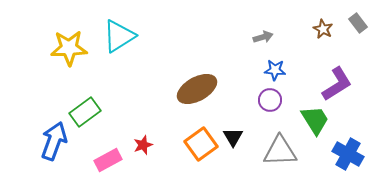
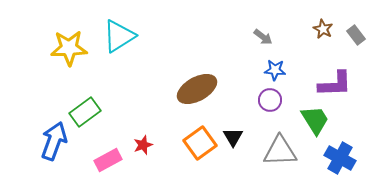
gray rectangle: moved 2 px left, 12 px down
gray arrow: rotated 54 degrees clockwise
purple L-shape: moved 2 px left; rotated 30 degrees clockwise
orange square: moved 1 px left, 1 px up
blue cross: moved 8 px left, 4 px down
